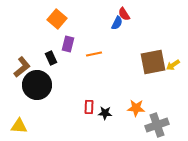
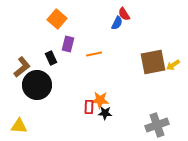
orange star: moved 36 px left, 8 px up
